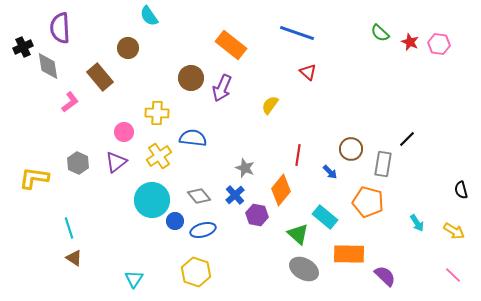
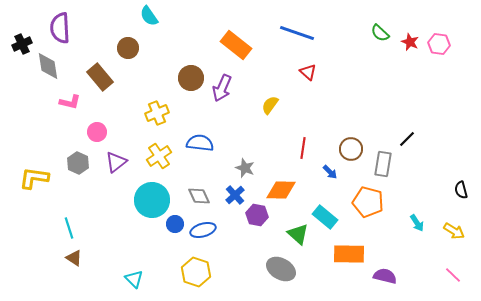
orange rectangle at (231, 45): moved 5 px right
black cross at (23, 47): moved 1 px left, 3 px up
pink L-shape at (70, 102): rotated 50 degrees clockwise
yellow cross at (157, 113): rotated 25 degrees counterclockwise
pink circle at (124, 132): moved 27 px left
blue semicircle at (193, 138): moved 7 px right, 5 px down
red line at (298, 155): moved 5 px right, 7 px up
orange diamond at (281, 190): rotated 52 degrees clockwise
gray diamond at (199, 196): rotated 15 degrees clockwise
blue circle at (175, 221): moved 3 px down
gray ellipse at (304, 269): moved 23 px left
purple semicircle at (385, 276): rotated 30 degrees counterclockwise
cyan triangle at (134, 279): rotated 18 degrees counterclockwise
